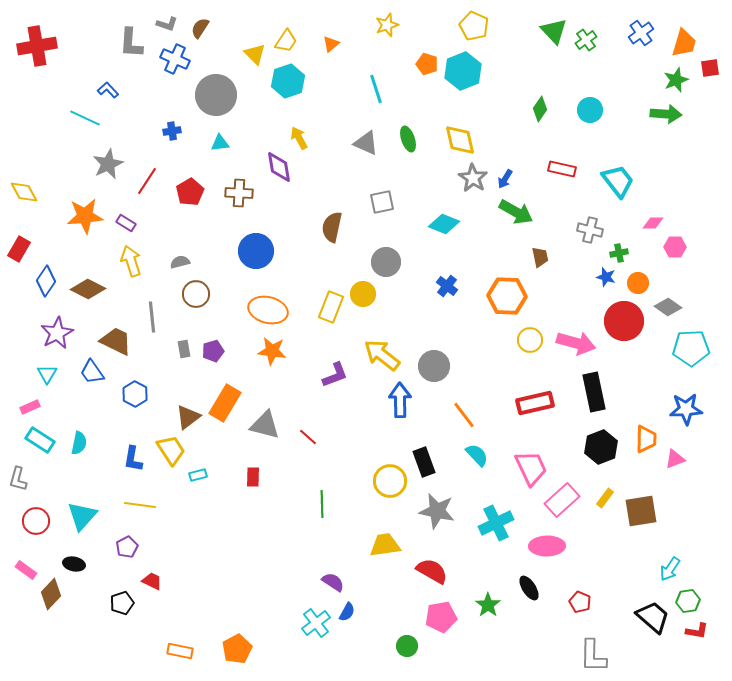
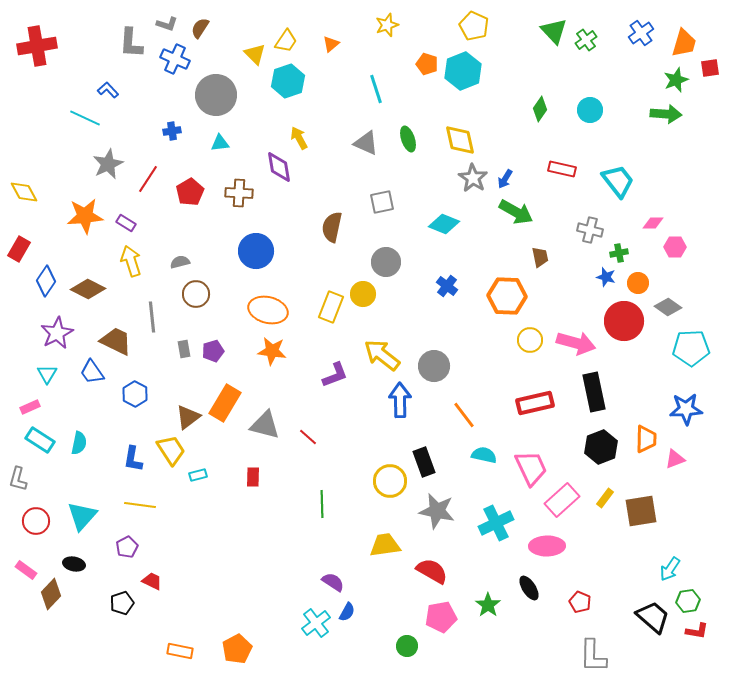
red line at (147, 181): moved 1 px right, 2 px up
cyan semicircle at (477, 455): moved 7 px right; rotated 35 degrees counterclockwise
